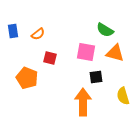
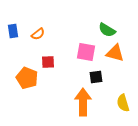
green semicircle: moved 2 px right
red square: moved 2 px left, 4 px down; rotated 16 degrees counterclockwise
yellow semicircle: moved 7 px down
